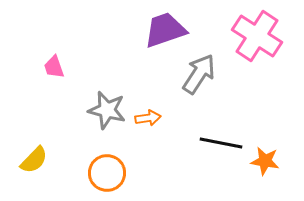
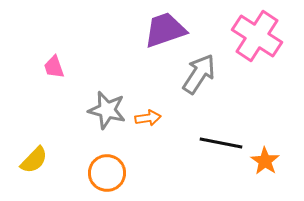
orange star: rotated 24 degrees clockwise
